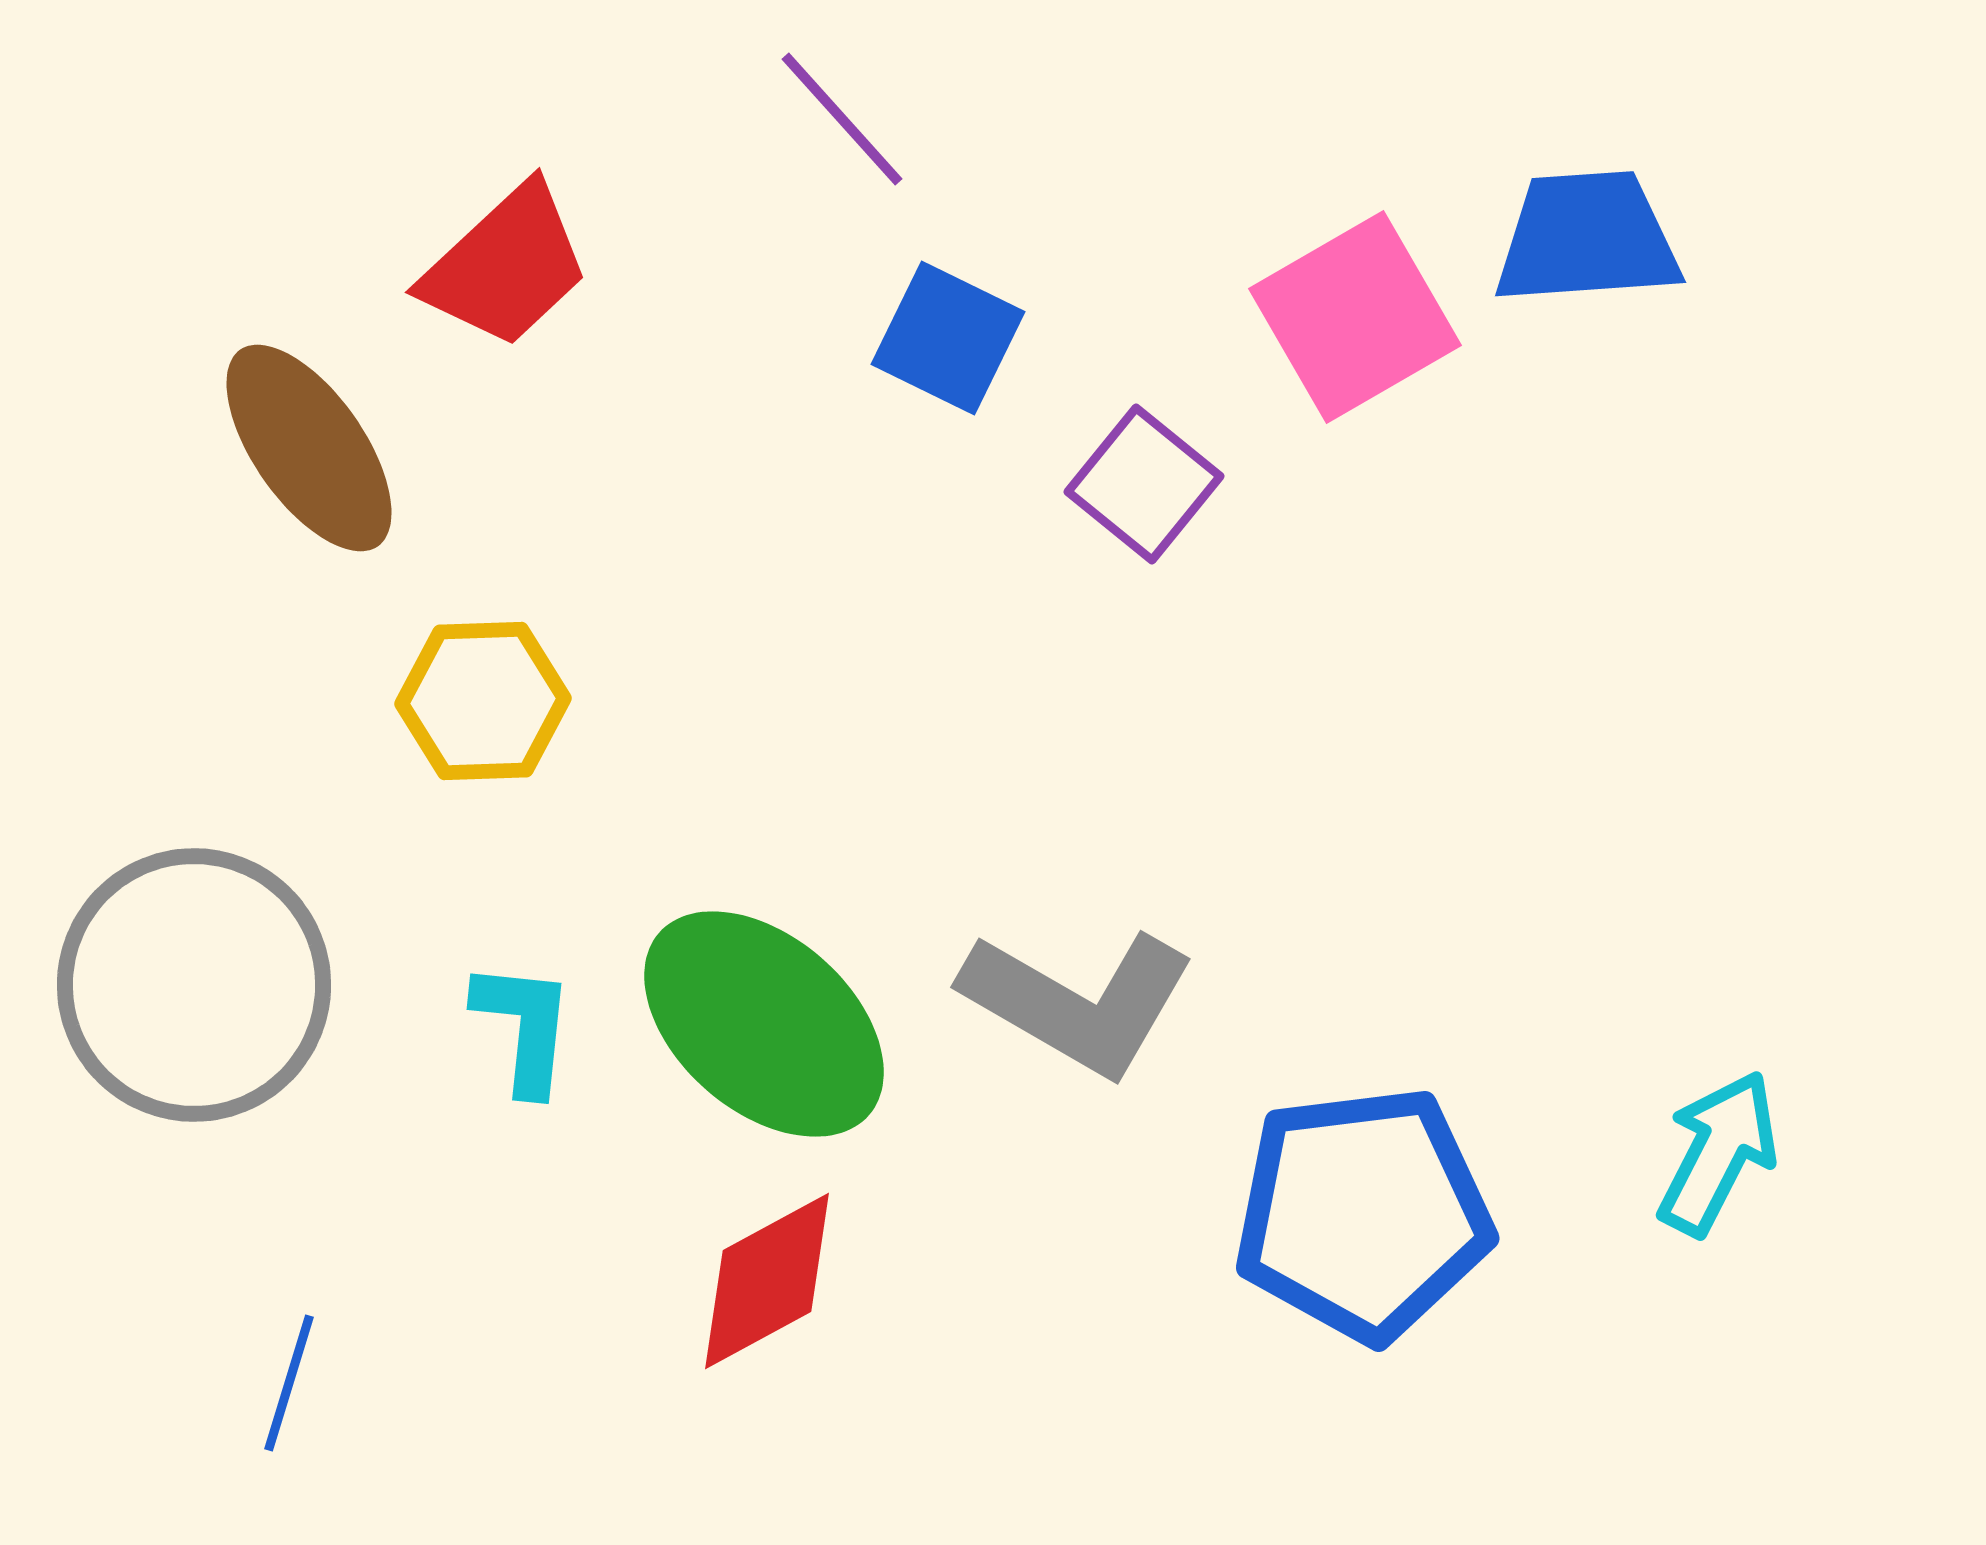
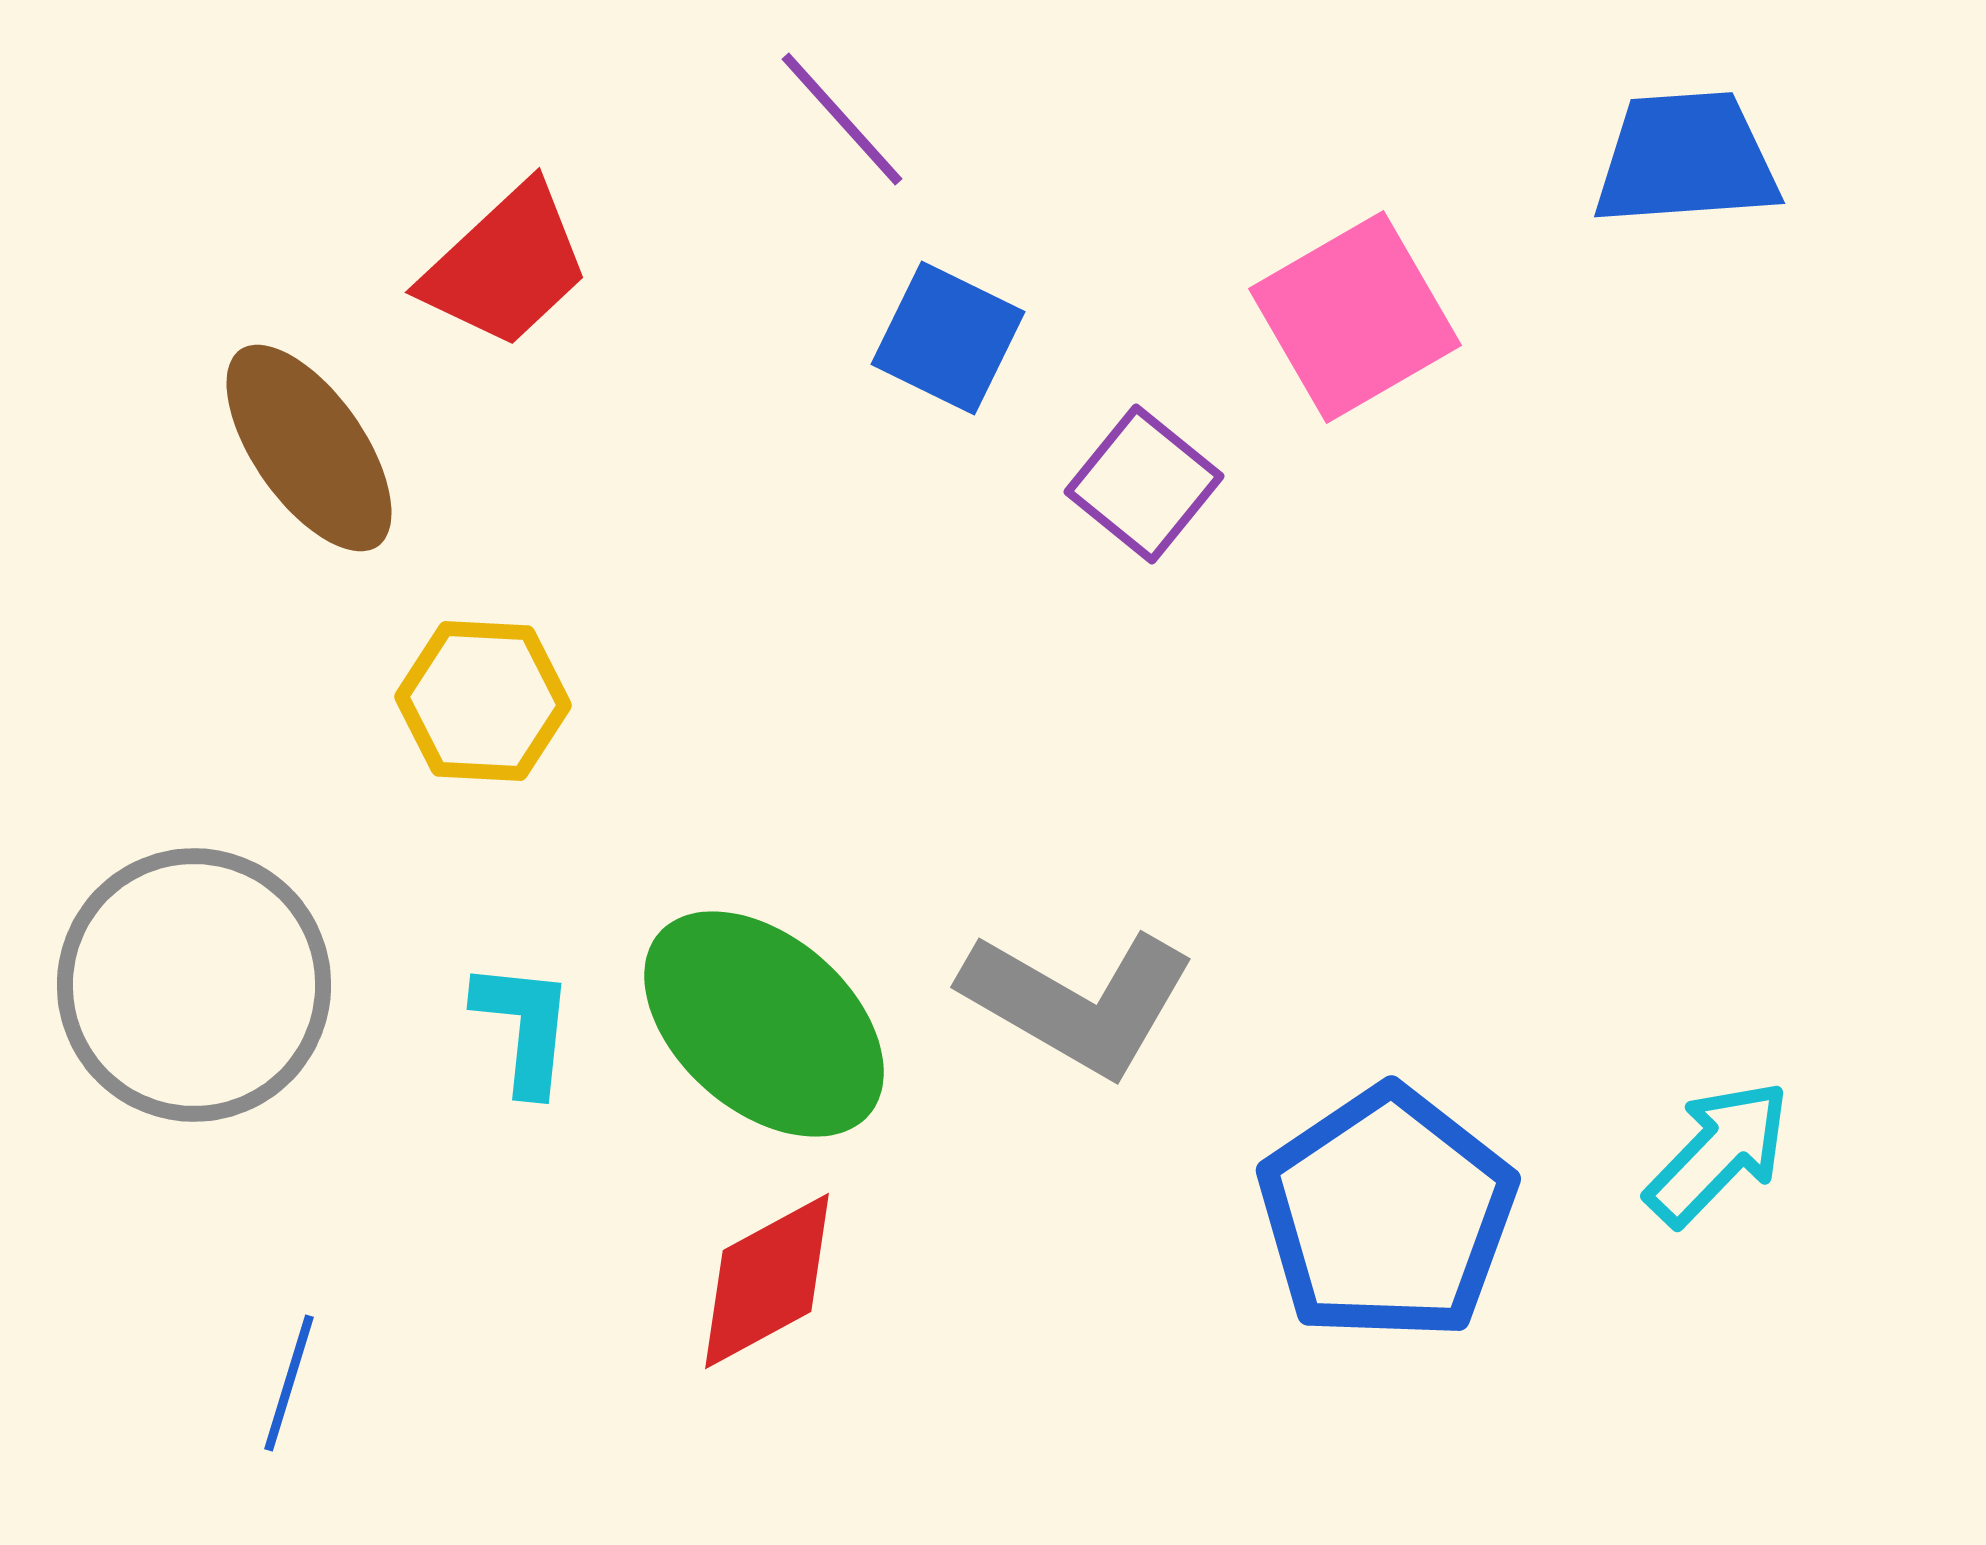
blue trapezoid: moved 99 px right, 79 px up
yellow hexagon: rotated 5 degrees clockwise
cyan arrow: rotated 17 degrees clockwise
blue pentagon: moved 24 px right; rotated 27 degrees counterclockwise
